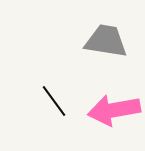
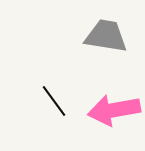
gray trapezoid: moved 5 px up
